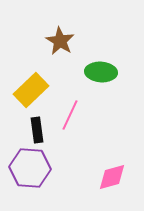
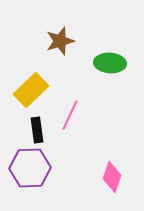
brown star: rotated 24 degrees clockwise
green ellipse: moved 9 px right, 9 px up
purple hexagon: rotated 6 degrees counterclockwise
pink diamond: rotated 56 degrees counterclockwise
